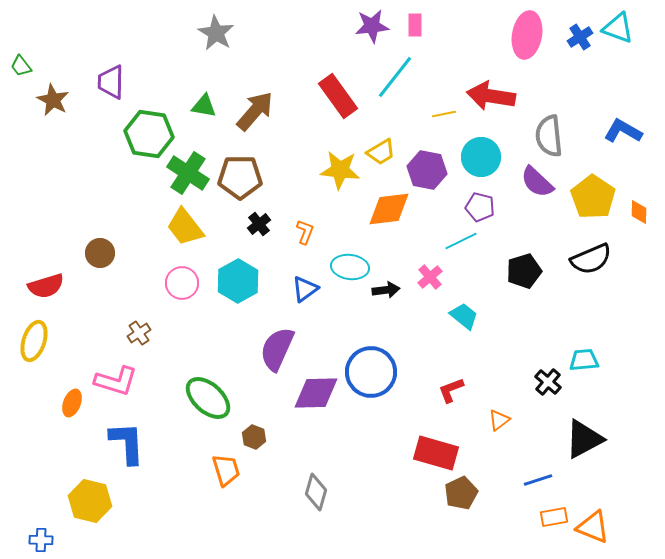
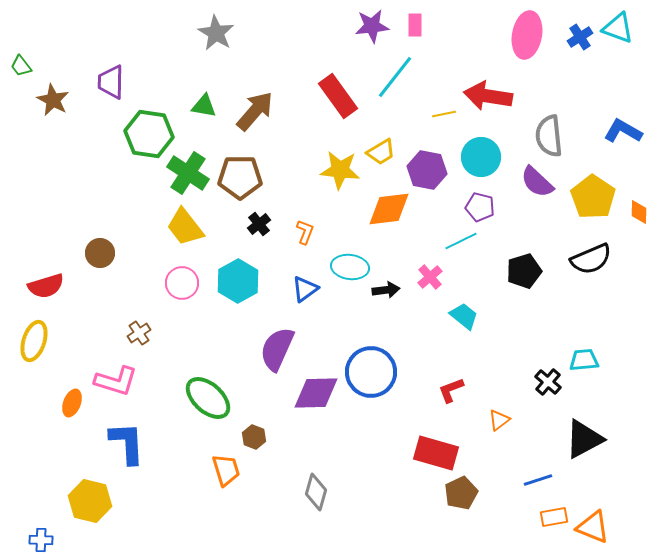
red arrow at (491, 96): moved 3 px left
